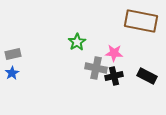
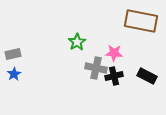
blue star: moved 2 px right, 1 px down
